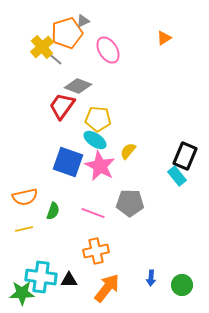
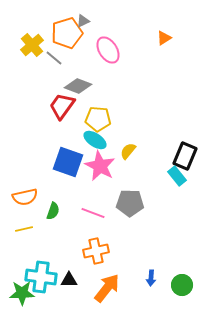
yellow cross: moved 10 px left, 2 px up
